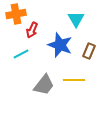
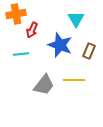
cyan line: rotated 21 degrees clockwise
